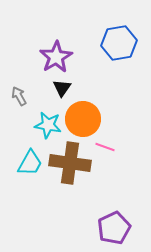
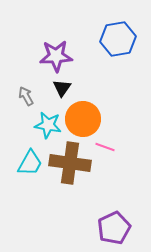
blue hexagon: moved 1 px left, 4 px up
purple star: moved 1 px up; rotated 28 degrees clockwise
gray arrow: moved 7 px right
